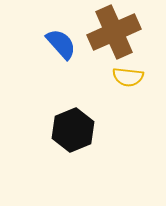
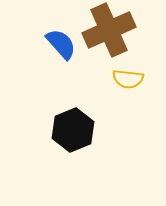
brown cross: moved 5 px left, 2 px up
yellow semicircle: moved 2 px down
